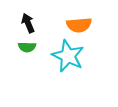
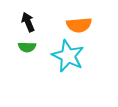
black arrow: moved 1 px up
